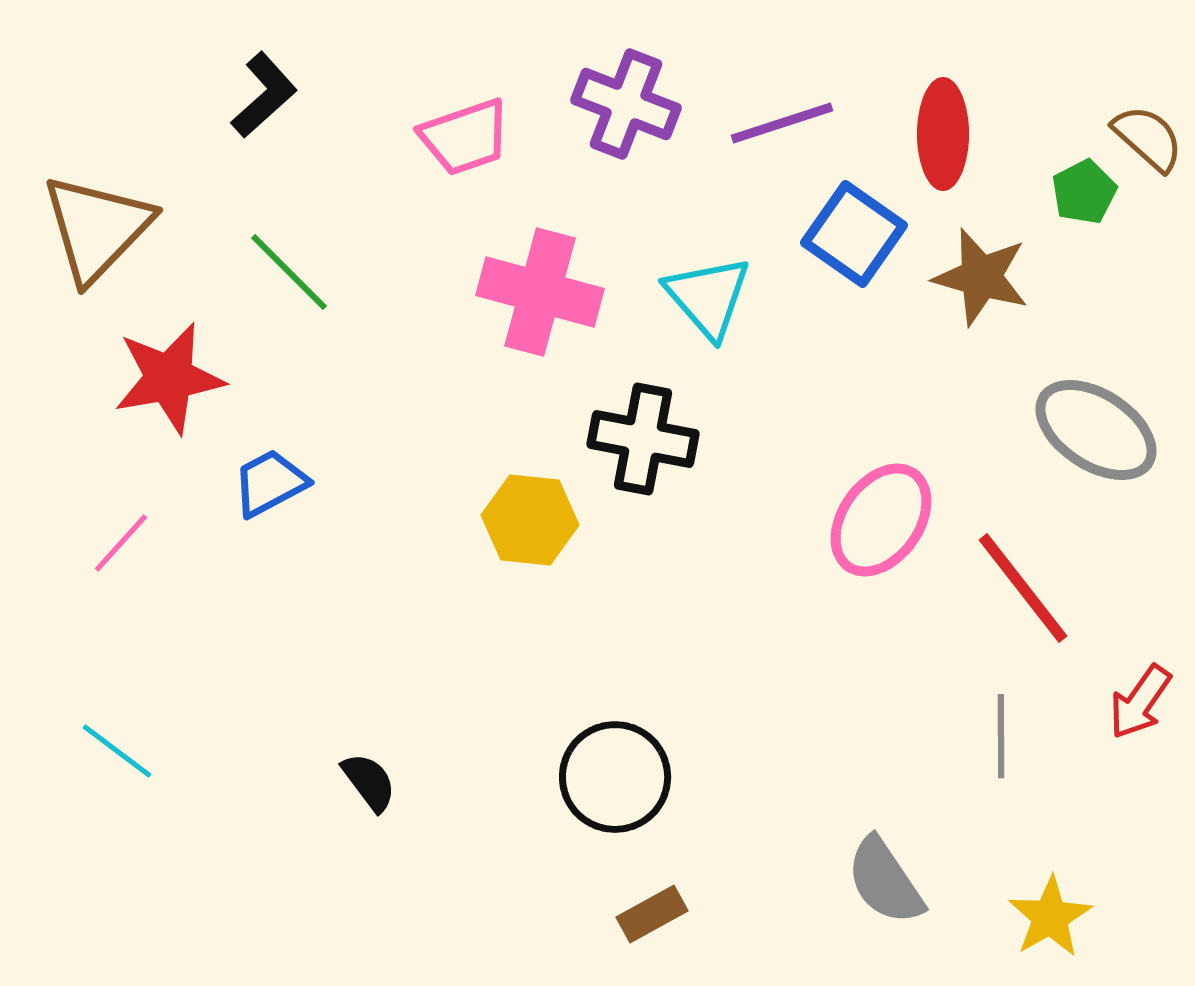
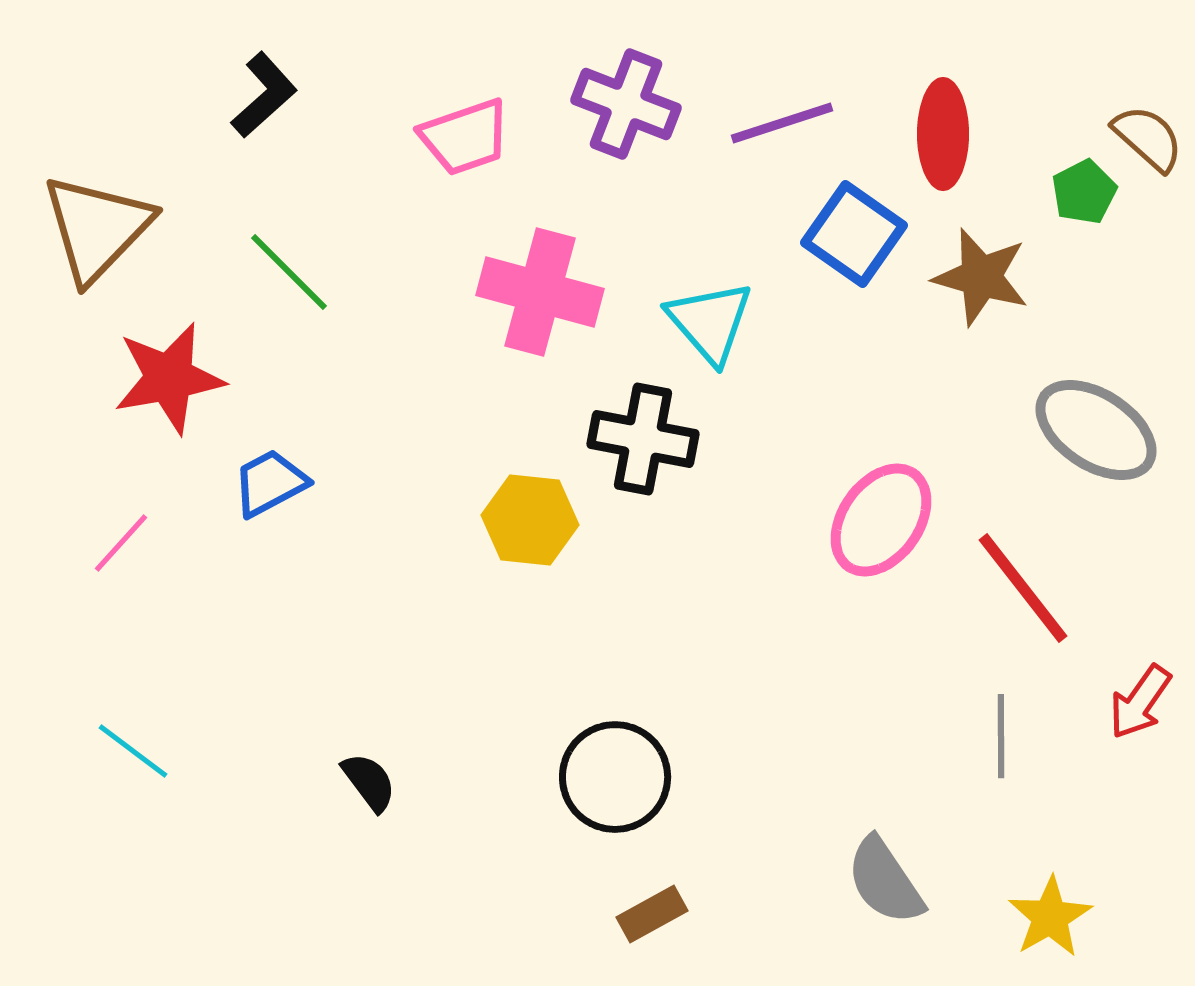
cyan triangle: moved 2 px right, 25 px down
cyan line: moved 16 px right
